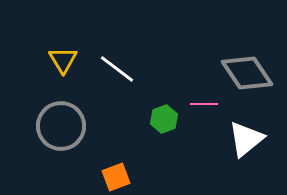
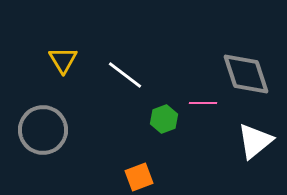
white line: moved 8 px right, 6 px down
gray diamond: moved 1 px left, 1 px down; rotated 16 degrees clockwise
pink line: moved 1 px left, 1 px up
gray circle: moved 18 px left, 4 px down
white triangle: moved 9 px right, 2 px down
orange square: moved 23 px right
